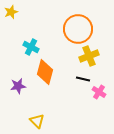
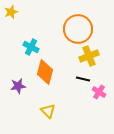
yellow triangle: moved 11 px right, 10 px up
